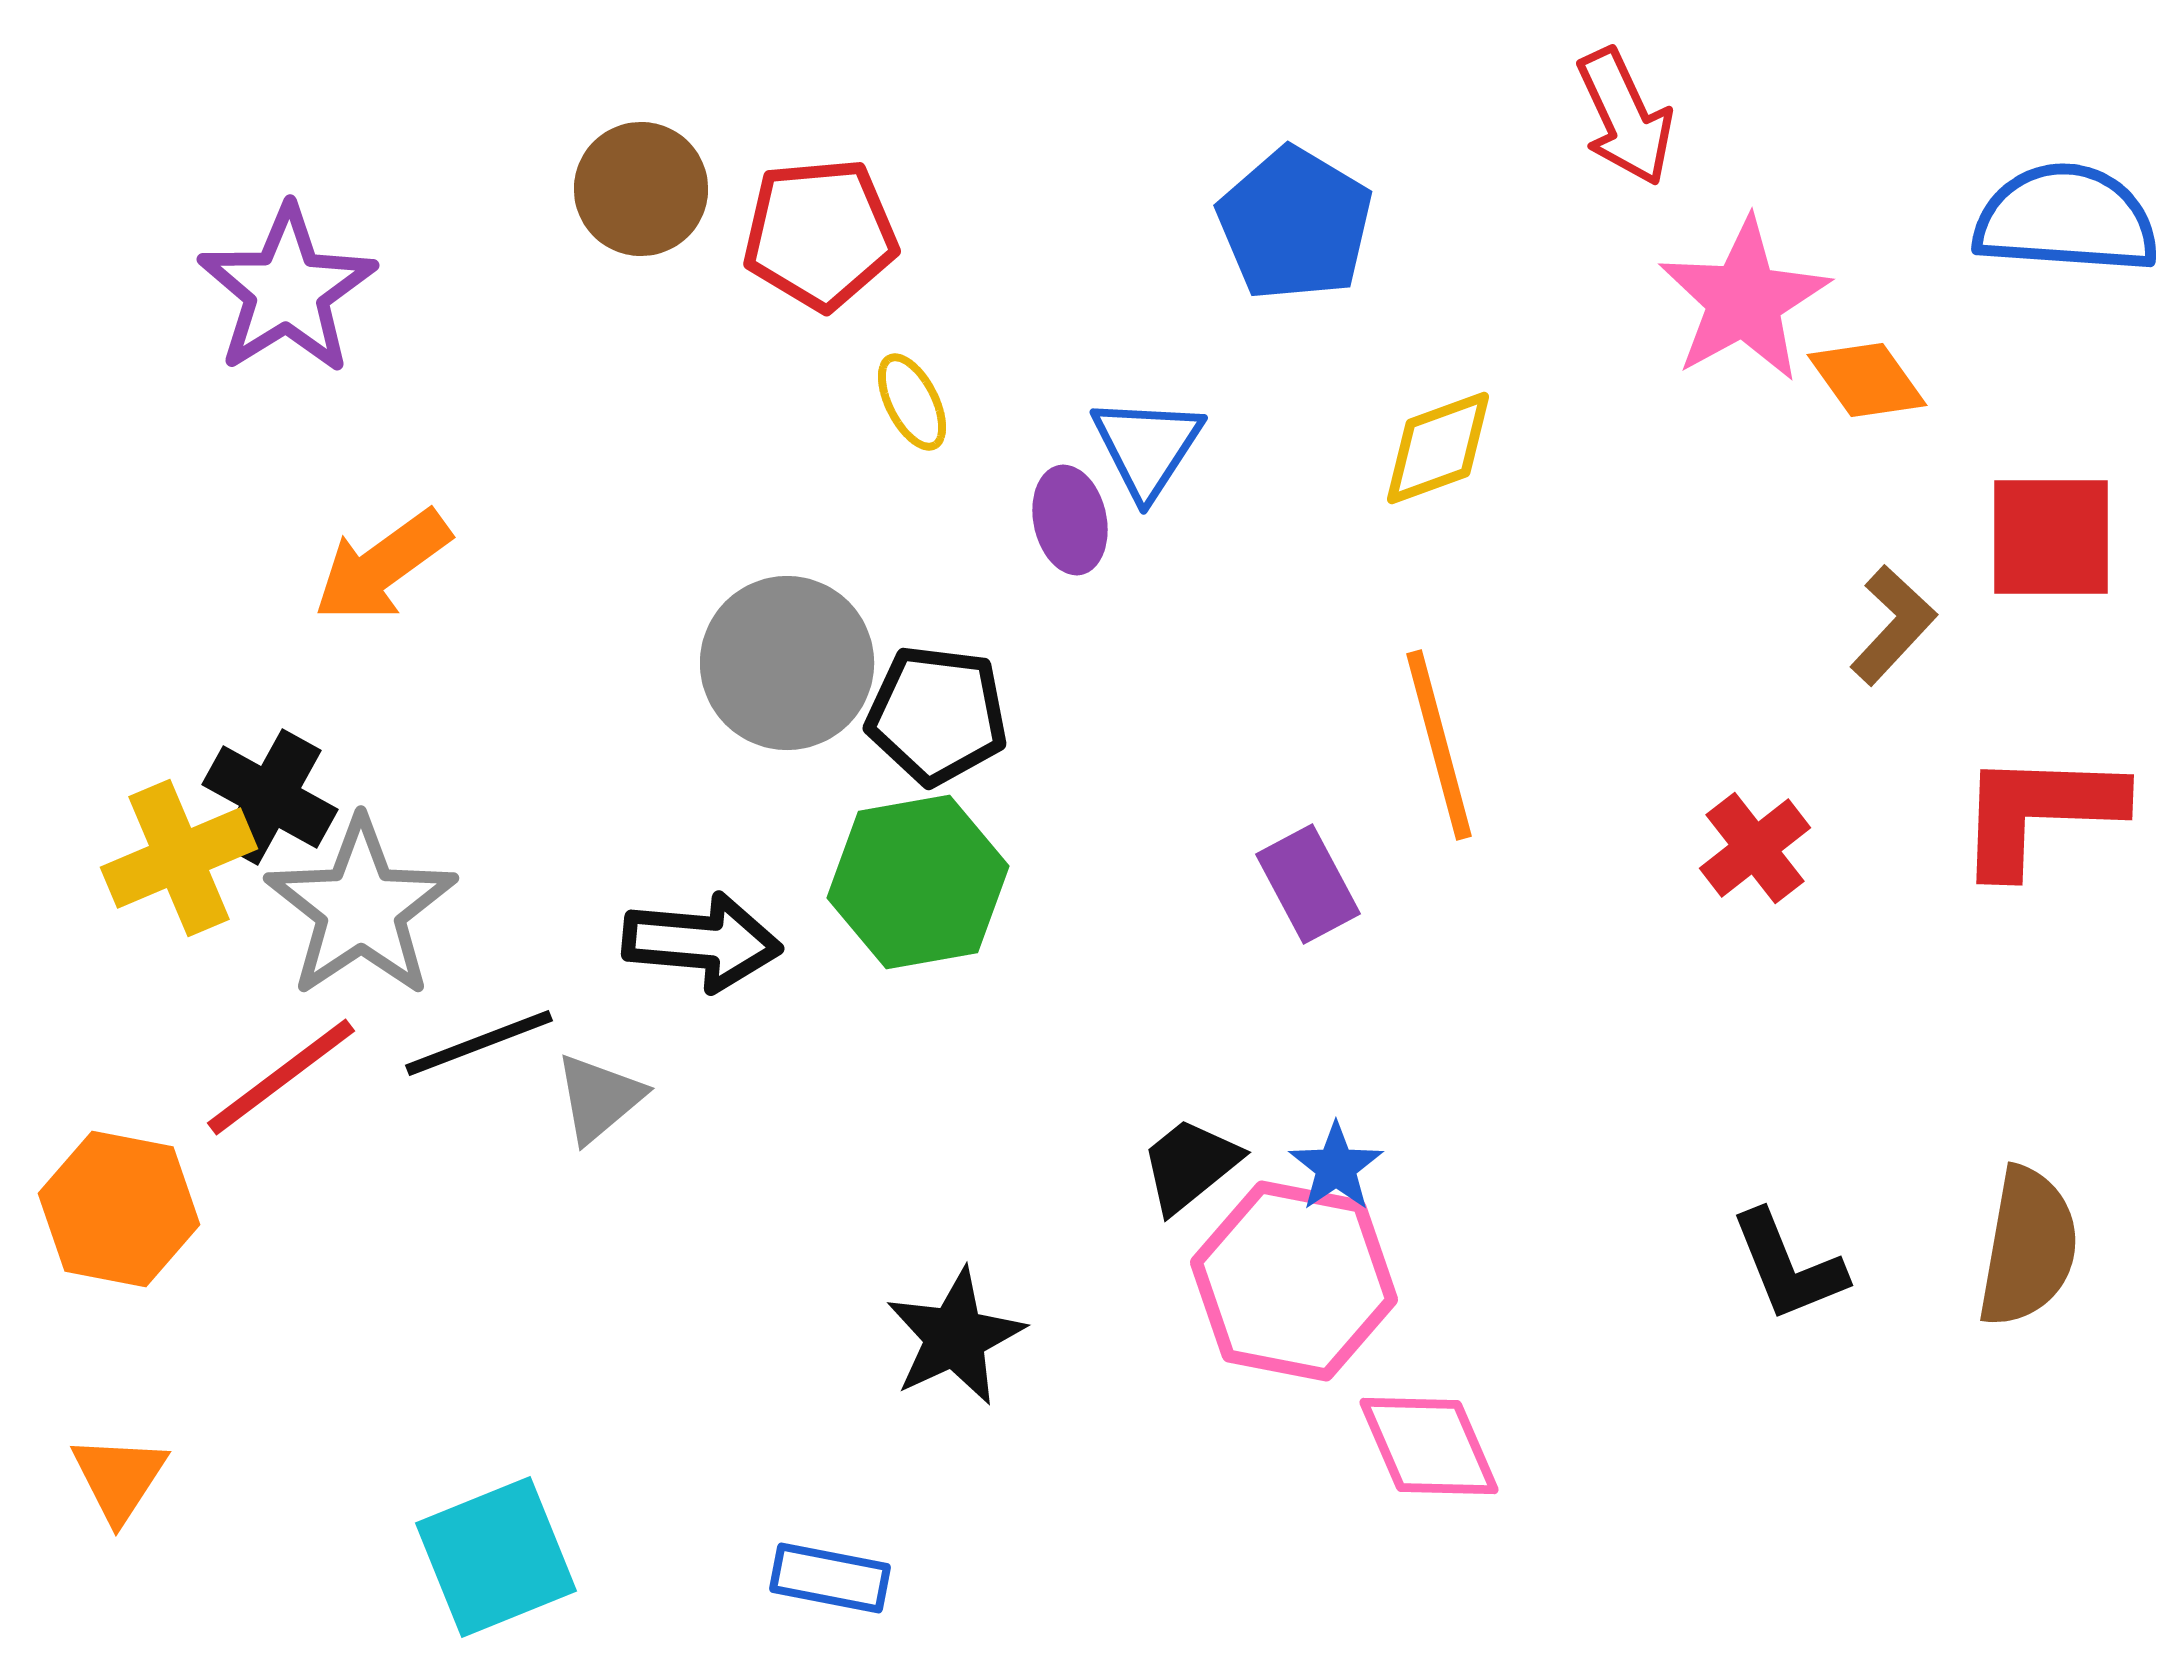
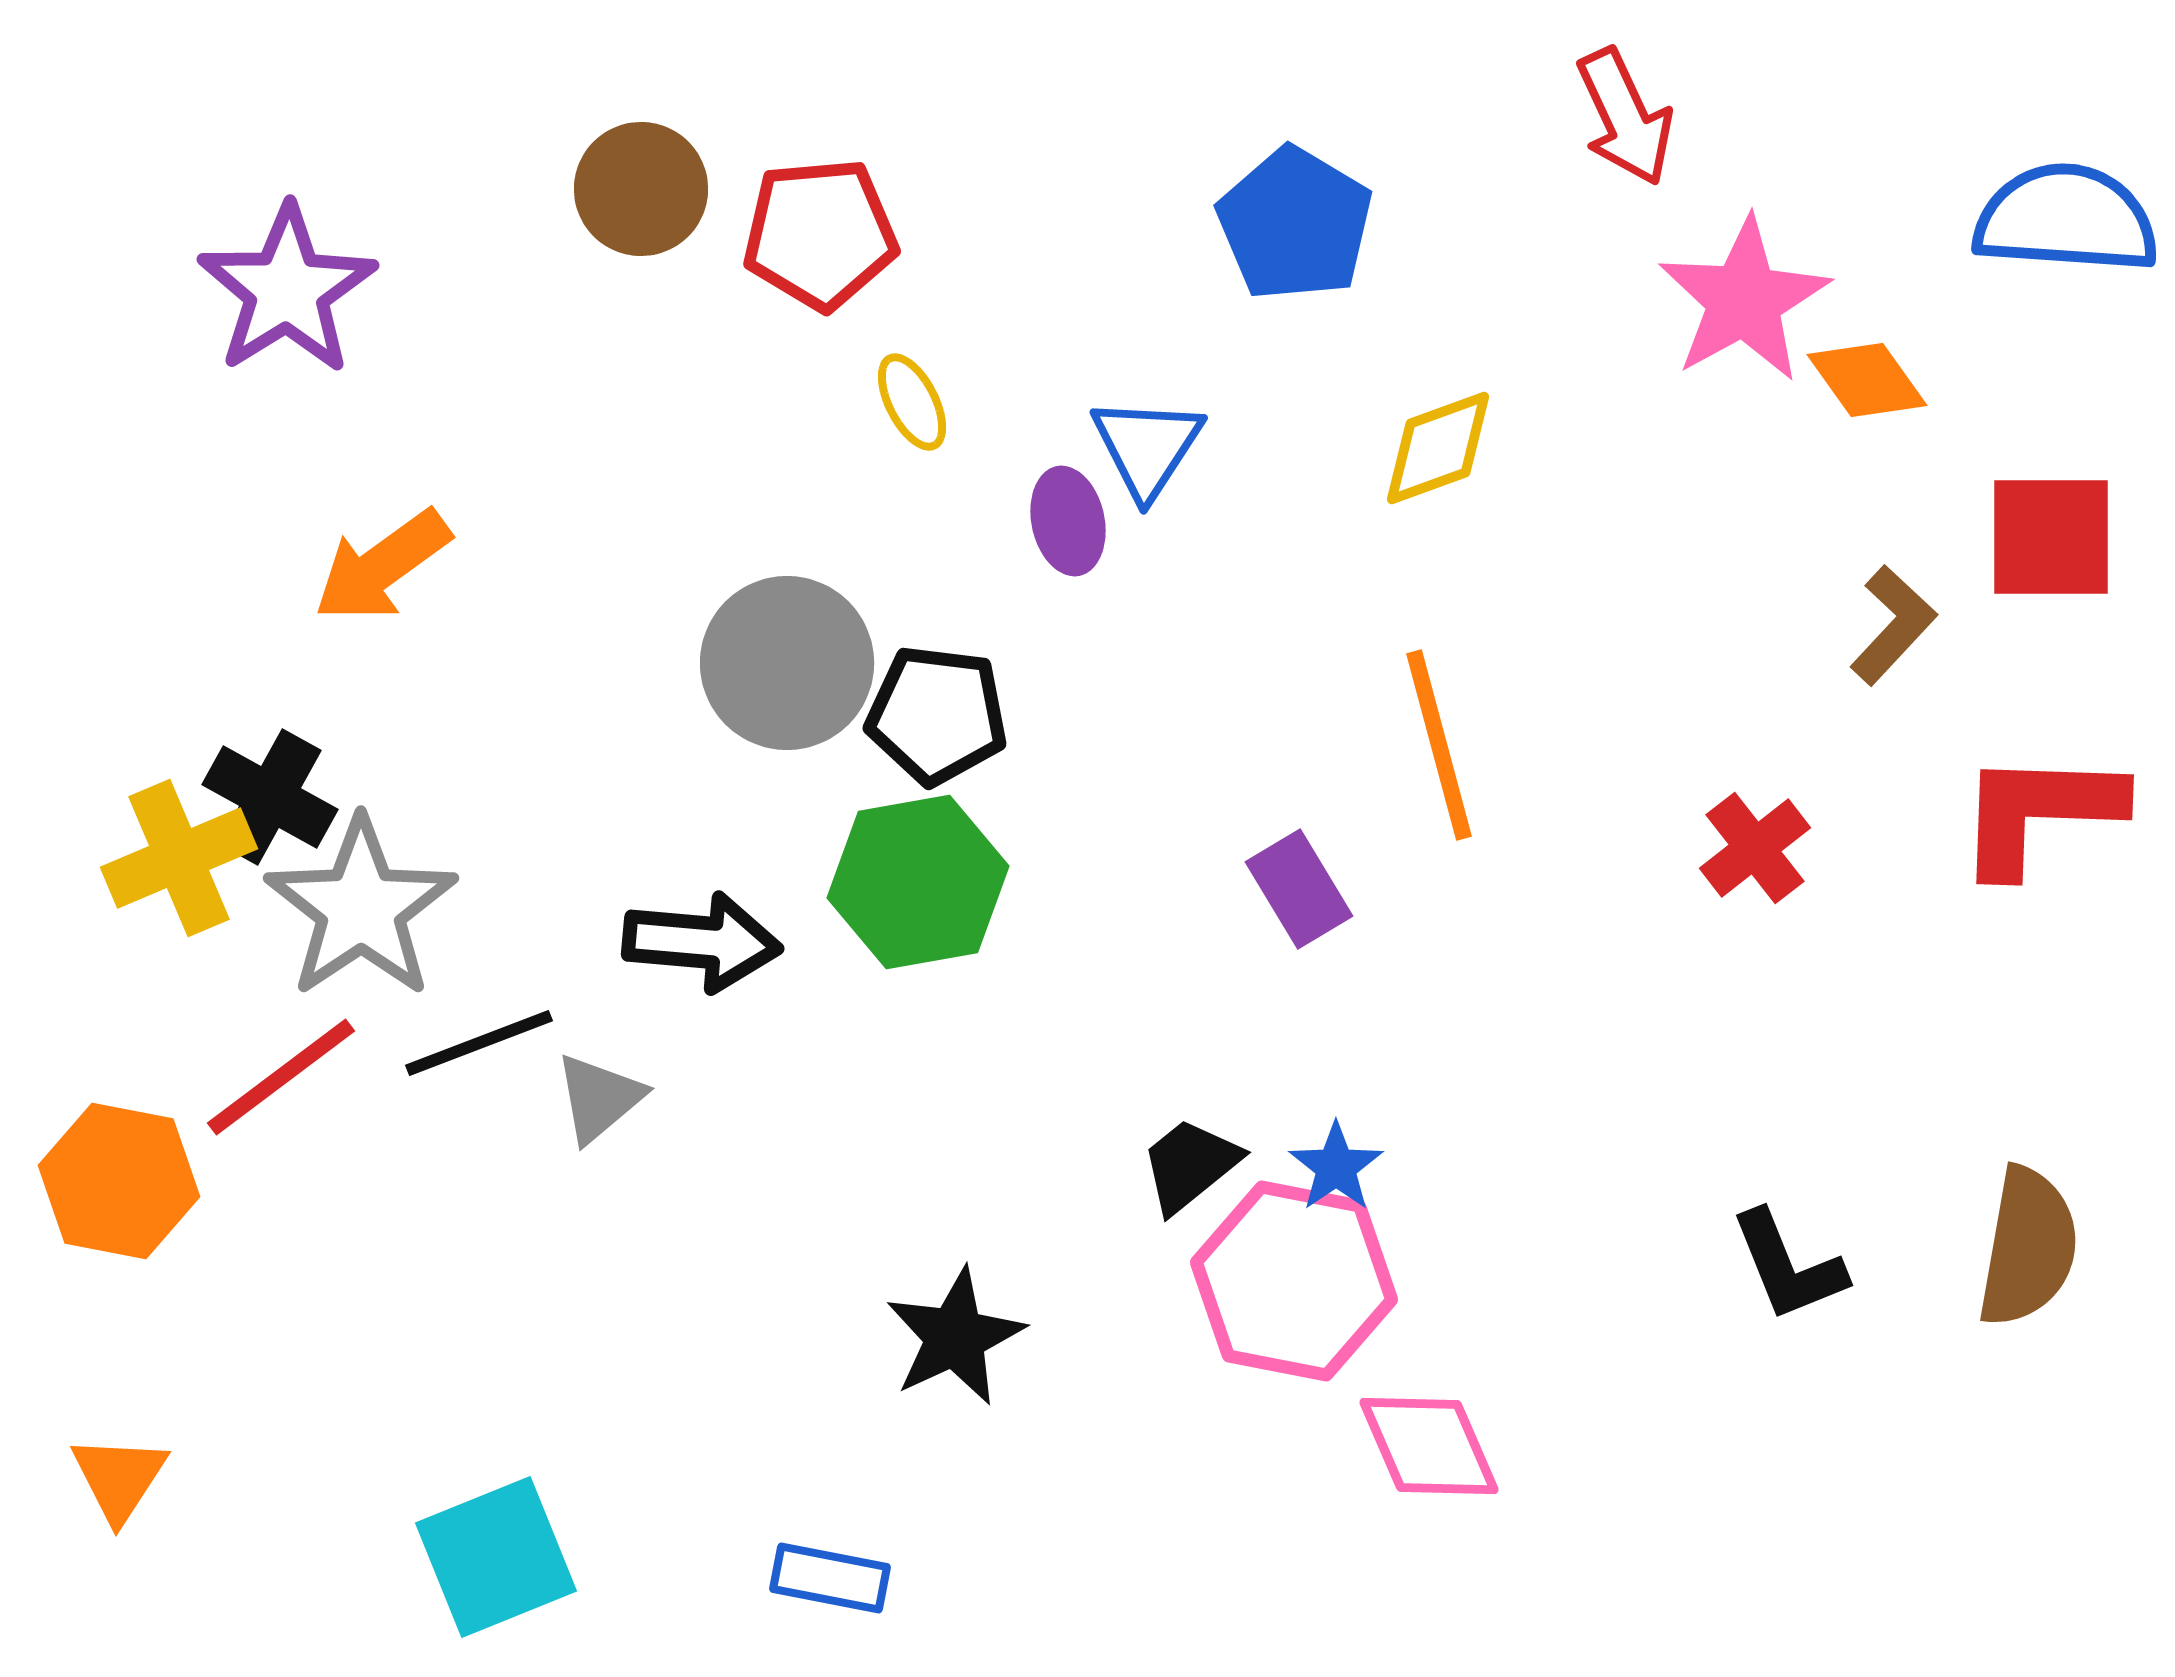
purple ellipse: moved 2 px left, 1 px down
purple rectangle: moved 9 px left, 5 px down; rotated 3 degrees counterclockwise
orange hexagon: moved 28 px up
